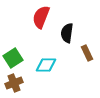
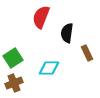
cyan diamond: moved 3 px right, 3 px down
